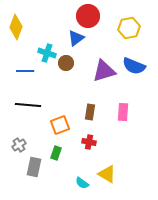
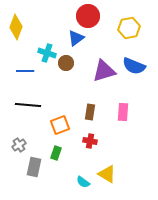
red cross: moved 1 px right, 1 px up
cyan semicircle: moved 1 px right, 1 px up
